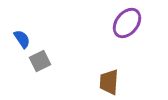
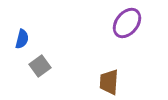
blue semicircle: rotated 48 degrees clockwise
gray square: moved 5 px down; rotated 10 degrees counterclockwise
